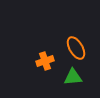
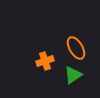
green triangle: moved 2 px up; rotated 30 degrees counterclockwise
